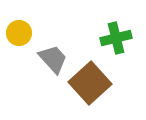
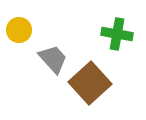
yellow circle: moved 3 px up
green cross: moved 1 px right, 4 px up; rotated 24 degrees clockwise
